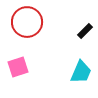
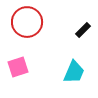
black rectangle: moved 2 px left, 1 px up
cyan trapezoid: moved 7 px left
